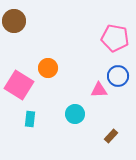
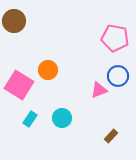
orange circle: moved 2 px down
pink triangle: rotated 18 degrees counterclockwise
cyan circle: moved 13 px left, 4 px down
cyan rectangle: rotated 28 degrees clockwise
